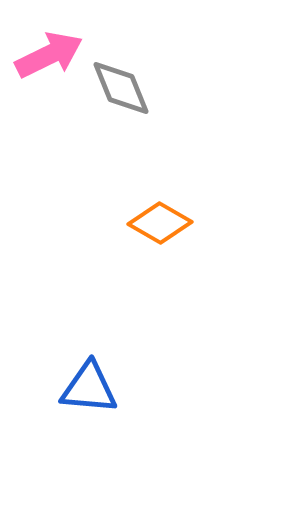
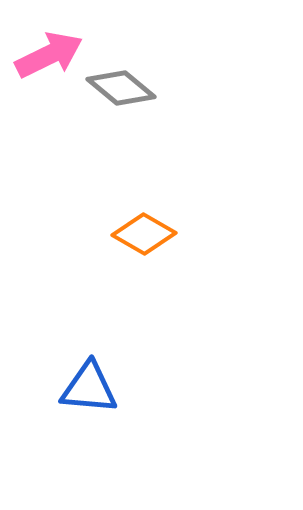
gray diamond: rotated 28 degrees counterclockwise
orange diamond: moved 16 px left, 11 px down
